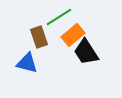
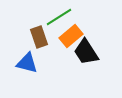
orange rectangle: moved 2 px left, 1 px down
